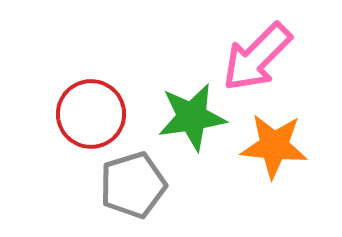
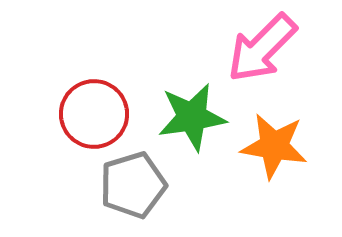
pink arrow: moved 5 px right, 9 px up
red circle: moved 3 px right
orange star: rotated 4 degrees clockwise
